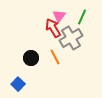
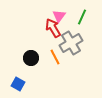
gray cross: moved 5 px down
blue square: rotated 16 degrees counterclockwise
